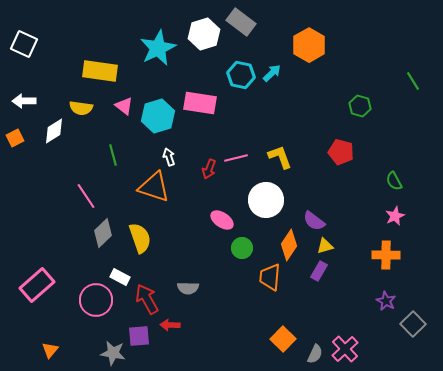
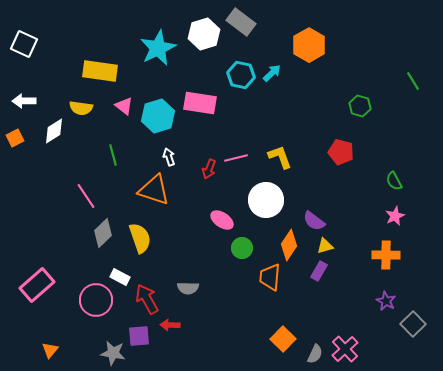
orange triangle at (154, 187): moved 3 px down
